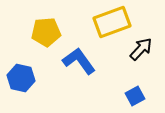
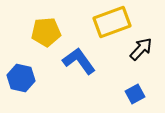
blue square: moved 2 px up
